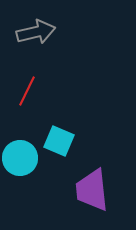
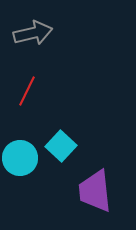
gray arrow: moved 3 px left, 1 px down
cyan square: moved 2 px right, 5 px down; rotated 20 degrees clockwise
purple trapezoid: moved 3 px right, 1 px down
